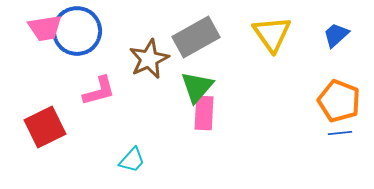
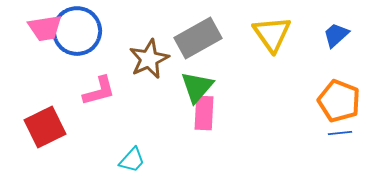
gray rectangle: moved 2 px right, 1 px down
